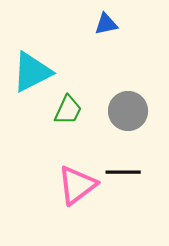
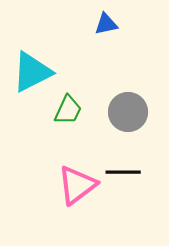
gray circle: moved 1 px down
